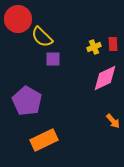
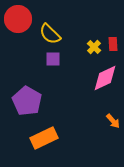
yellow semicircle: moved 8 px right, 3 px up
yellow cross: rotated 24 degrees counterclockwise
orange rectangle: moved 2 px up
